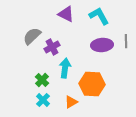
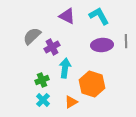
purple triangle: moved 1 px right, 2 px down
green cross: rotated 24 degrees clockwise
orange hexagon: rotated 15 degrees clockwise
